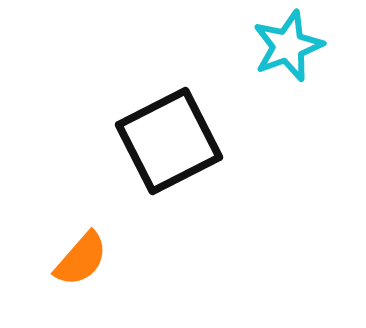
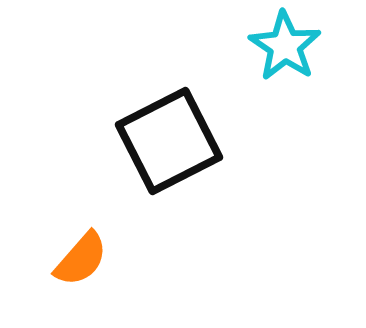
cyan star: moved 3 px left; rotated 18 degrees counterclockwise
